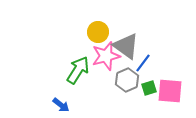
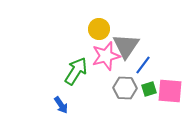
yellow circle: moved 1 px right, 3 px up
gray triangle: rotated 28 degrees clockwise
blue line: moved 2 px down
green arrow: moved 2 px left, 1 px down
gray hexagon: moved 2 px left, 8 px down; rotated 25 degrees clockwise
green square: moved 1 px down
blue arrow: rotated 18 degrees clockwise
